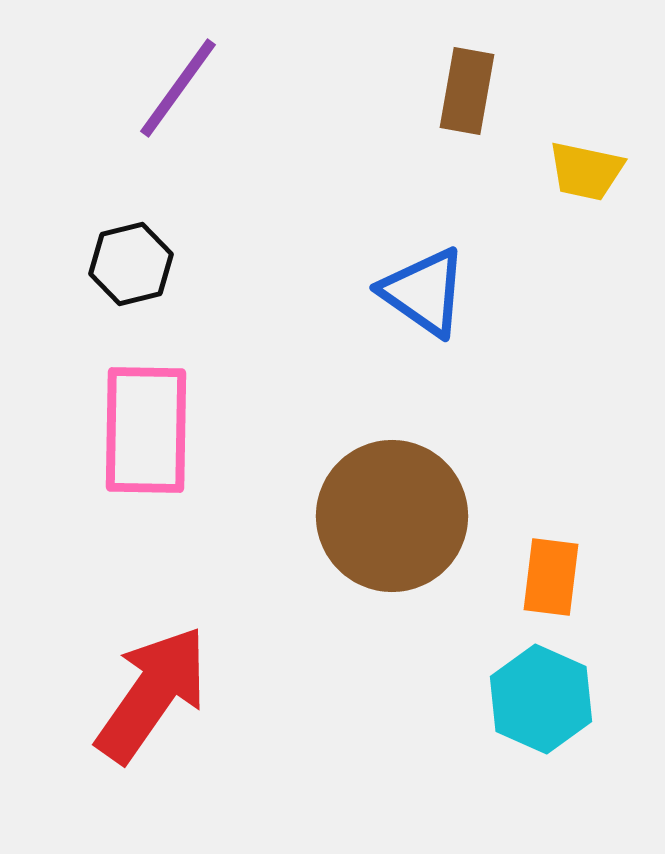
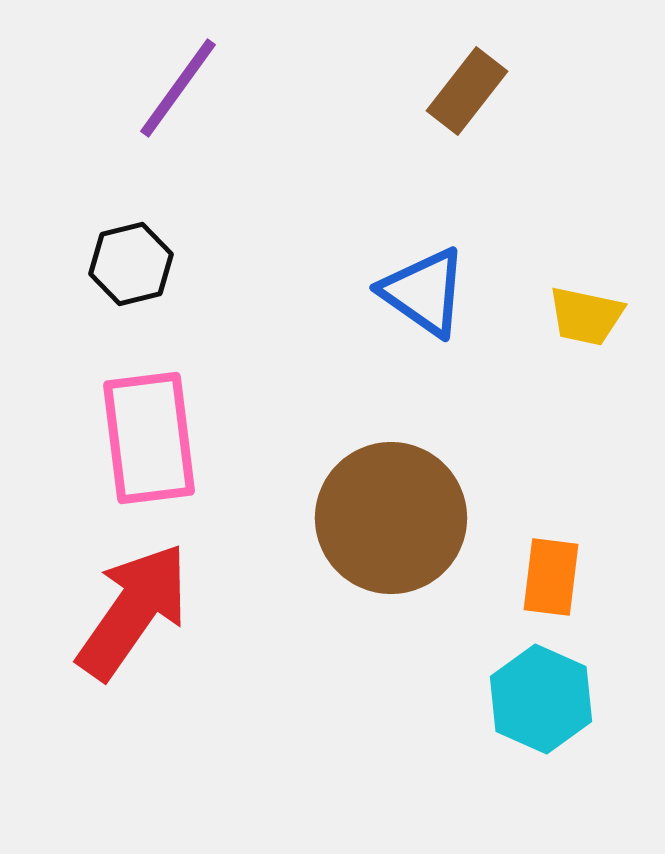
brown rectangle: rotated 28 degrees clockwise
yellow trapezoid: moved 145 px down
pink rectangle: moved 3 px right, 8 px down; rotated 8 degrees counterclockwise
brown circle: moved 1 px left, 2 px down
red arrow: moved 19 px left, 83 px up
